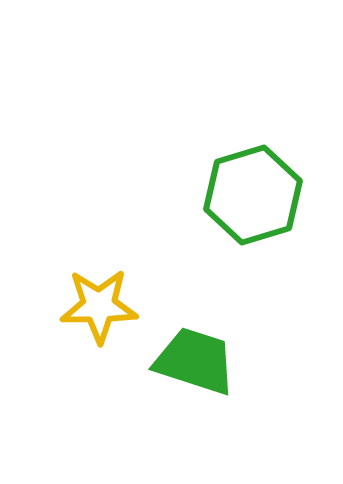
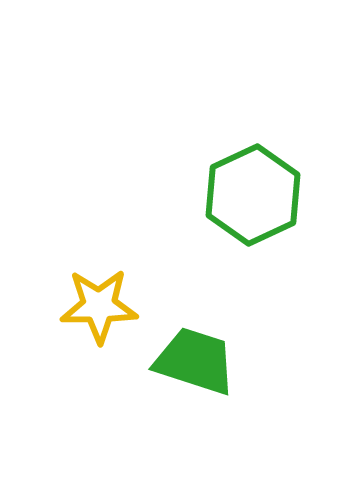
green hexagon: rotated 8 degrees counterclockwise
